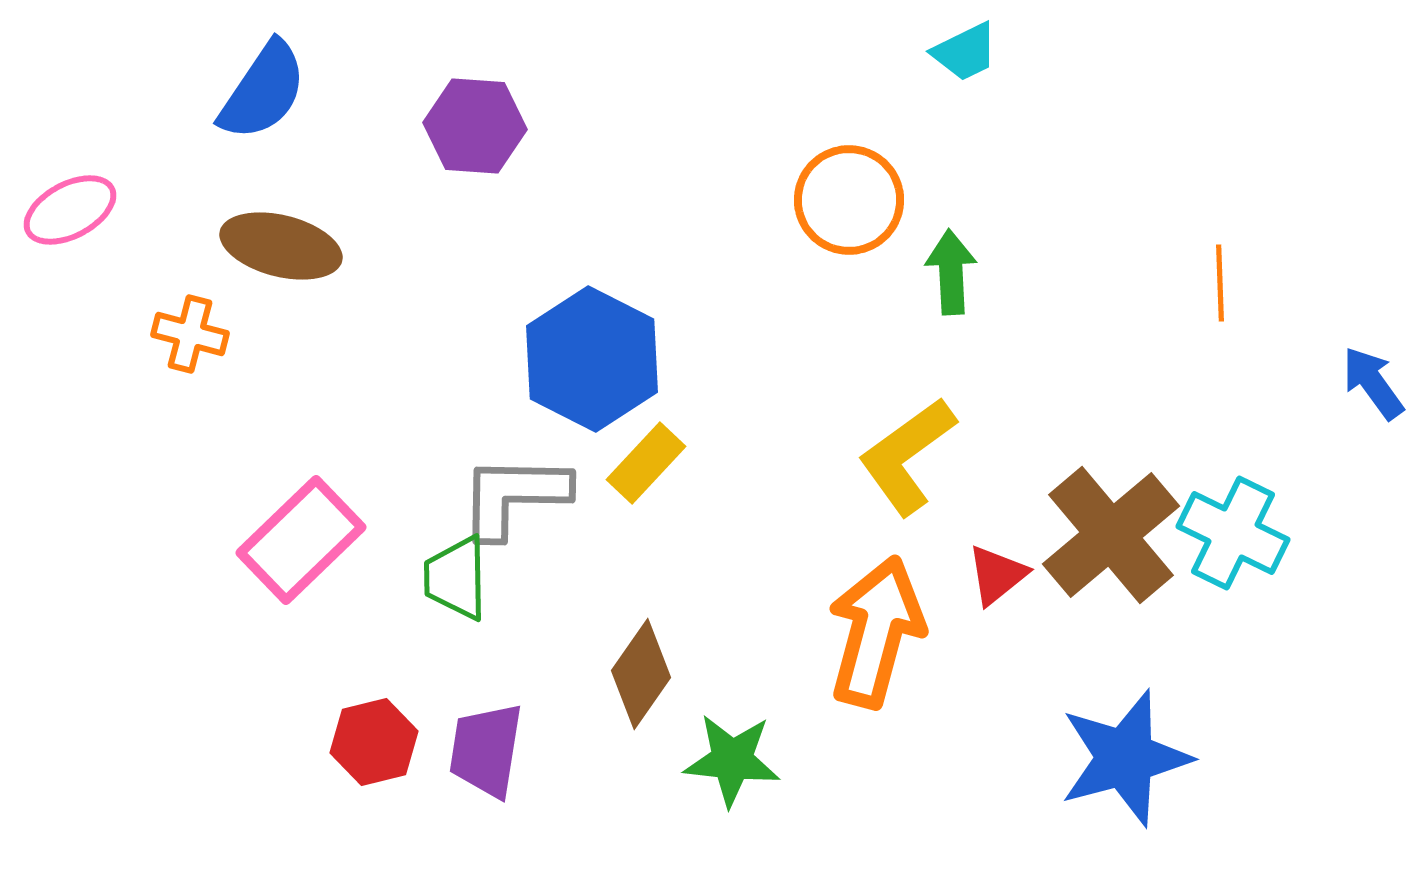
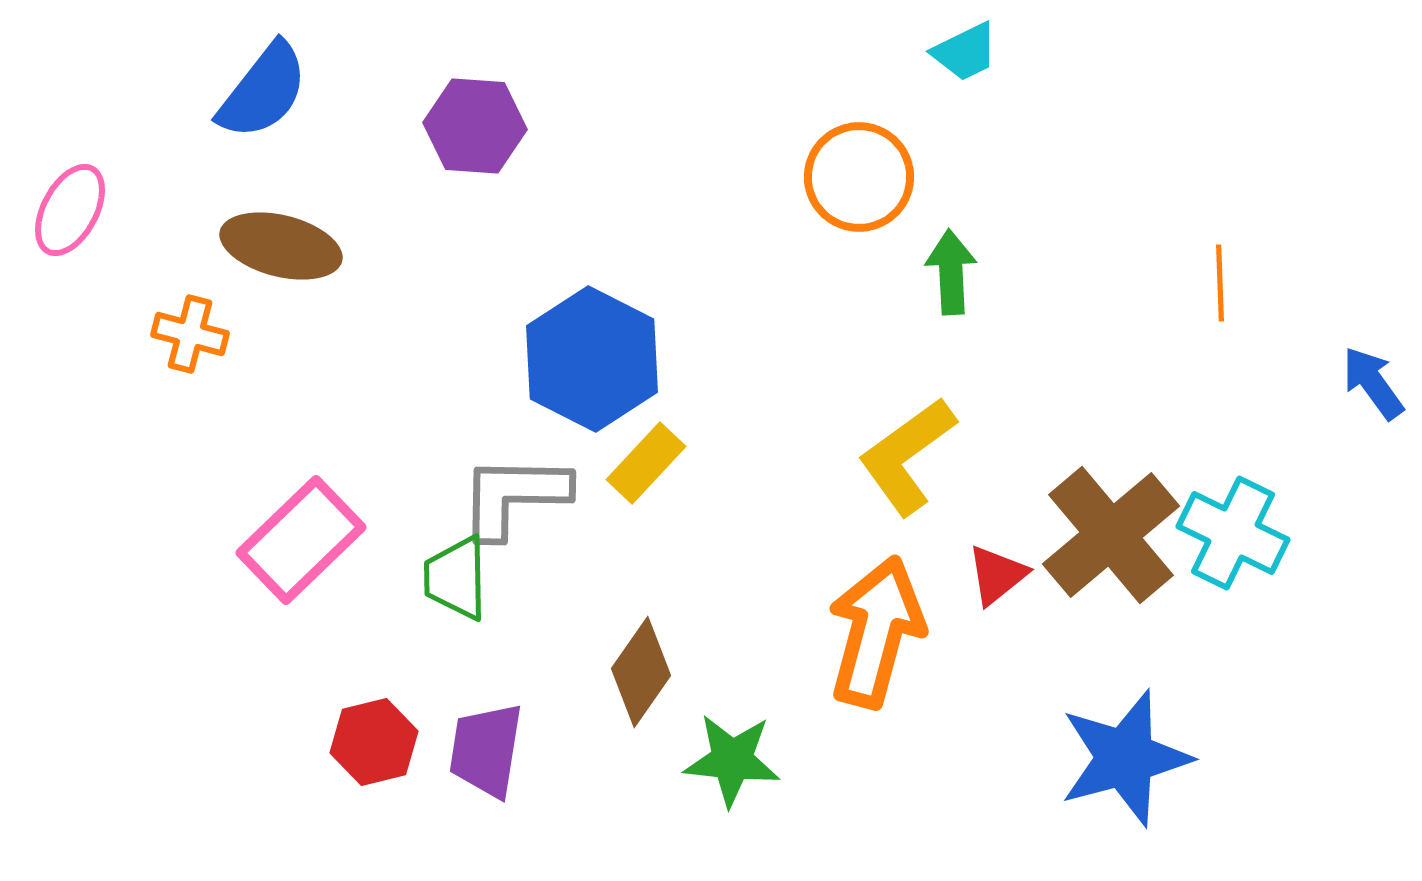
blue semicircle: rotated 4 degrees clockwise
orange circle: moved 10 px right, 23 px up
pink ellipse: rotated 34 degrees counterclockwise
brown diamond: moved 2 px up
